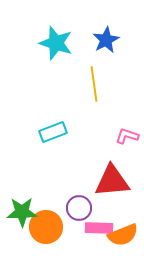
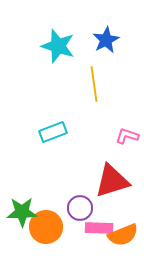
cyan star: moved 2 px right, 3 px down
red triangle: rotated 12 degrees counterclockwise
purple circle: moved 1 px right
